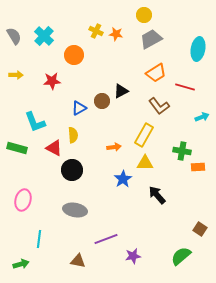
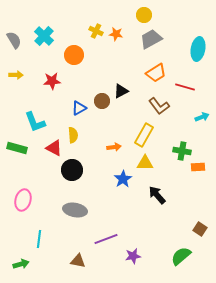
gray semicircle: moved 4 px down
